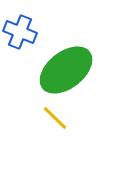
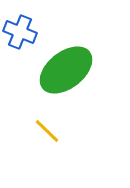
yellow line: moved 8 px left, 13 px down
